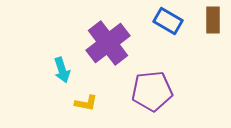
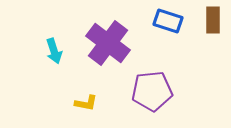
blue rectangle: rotated 12 degrees counterclockwise
purple cross: rotated 15 degrees counterclockwise
cyan arrow: moved 8 px left, 19 px up
